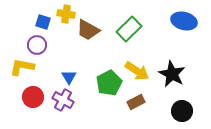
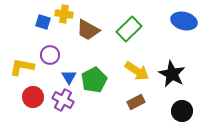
yellow cross: moved 2 px left
purple circle: moved 13 px right, 10 px down
green pentagon: moved 15 px left, 3 px up
